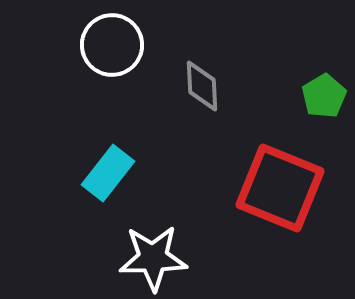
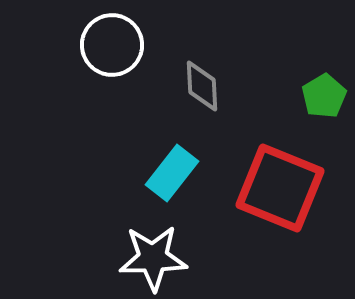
cyan rectangle: moved 64 px right
